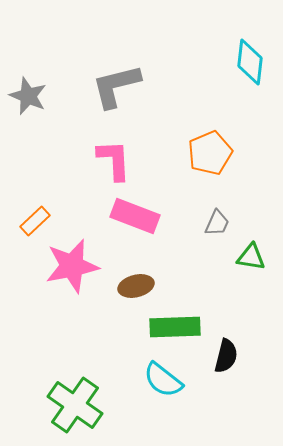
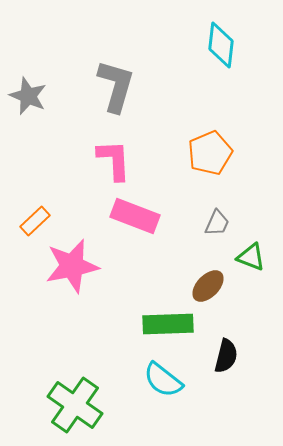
cyan diamond: moved 29 px left, 17 px up
gray L-shape: rotated 120 degrees clockwise
green triangle: rotated 12 degrees clockwise
brown ellipse: moved 72 px right; rotated 32 degrees counterclockwise
green rectangle: moved 7 px left, 3 px up
